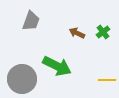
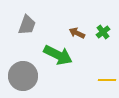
gray trapezoid: moved 4 px left, 4 px down
green arrow: moved 1 px right, 11 px up
gray circle: moved 1 px right, 3 px up
